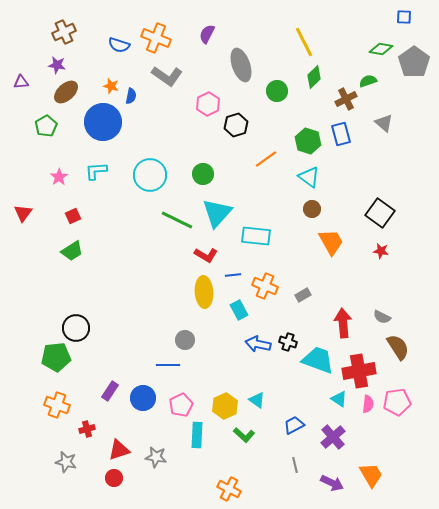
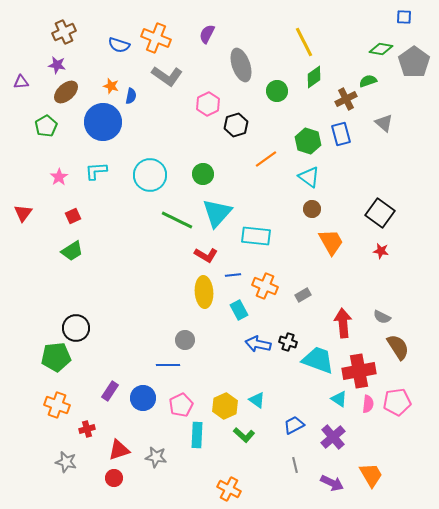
green diamond at (314, 77): rotated 10 degrees clockwise
